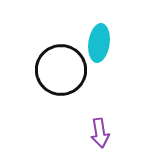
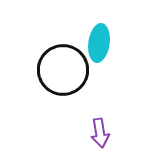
black circle: moved 2 px right
